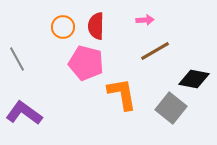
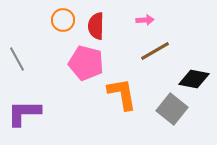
orange circle: moved 7 px up
gray square: moved 1 px right, 1 px down
purple L-shape: rotated 36 degrees counterclockwise
